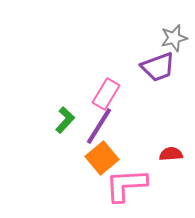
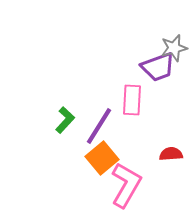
gray star: moved 10 px down
pink rectangle: moved 26 px right, 6 px down; rotated 28 degrees counterclockwise
pink L-shape: rotated 123 degrees clockwise
